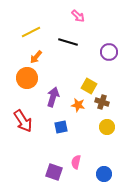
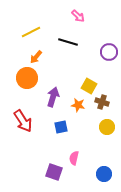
pink semicircle: moved 2 px left, 4 px up
